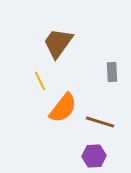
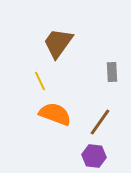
orange semicircle: moved 8 px left, 6 px down; rotated 108 degrees counterclockwise
brown line: rotated 72 degrees counterclockwise
purple hexagon: rotated 10 degrees clockwise
